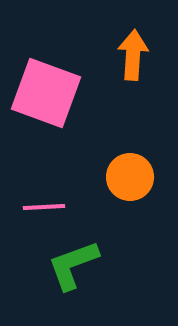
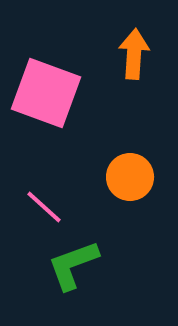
orange arrow: moved 1 px right, 1 px up
pink line: rotated 45 degrees clockwise
